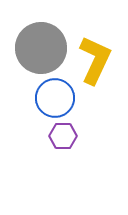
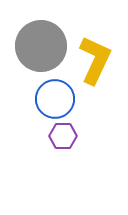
gray circle: moved 2 px up
blue circle: moved 1 px down
